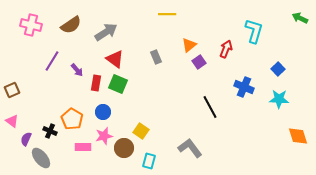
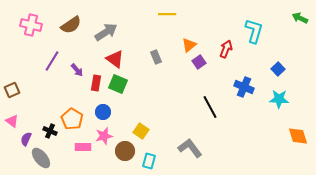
brown circle: moved 1 px right, 3 px down
